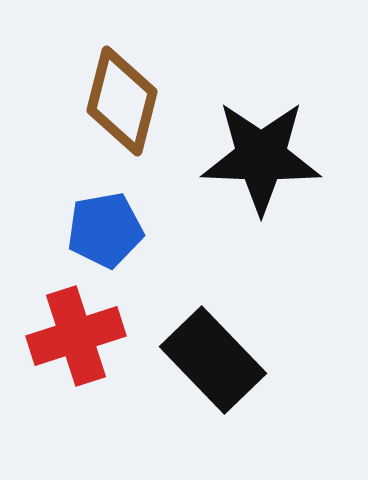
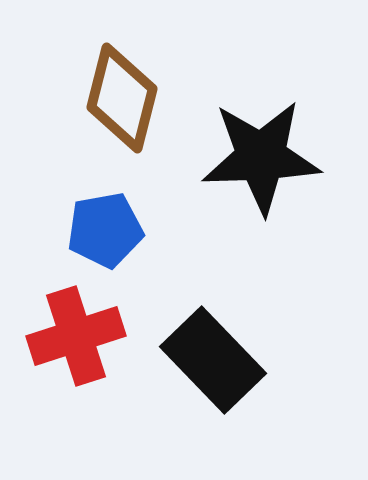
brown diamond: moved 3 px up
black star: rotated 4 degrees counterclockwise
